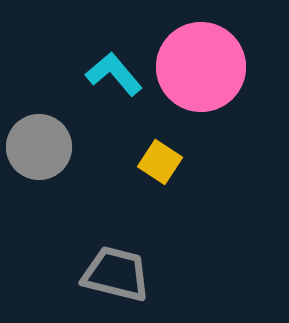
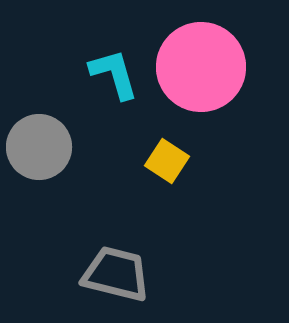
cyan L-shape: rotated 24 degrees clockwise
yellow square: moved 7 px right, 1 px up
